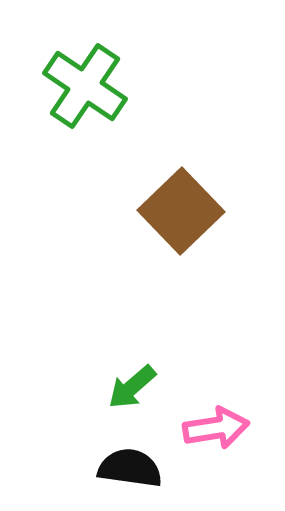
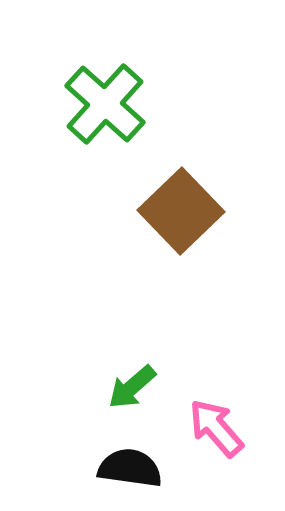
green cross: moved 20 px right, 18 px down; rotated 8 degrees clockwise
pink arrow: rotated 122 degrees counterclockwise
